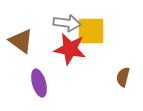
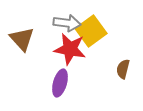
yellow square: rotated 36 degrees counterclockwise
brown triangle: moved 1 px right, 2 px up; rotated 12 degrees clockwise
brown semicircle: moved 8 px up
purple ellipse: moved 21 px right; rotated 32 degrees clockwise
